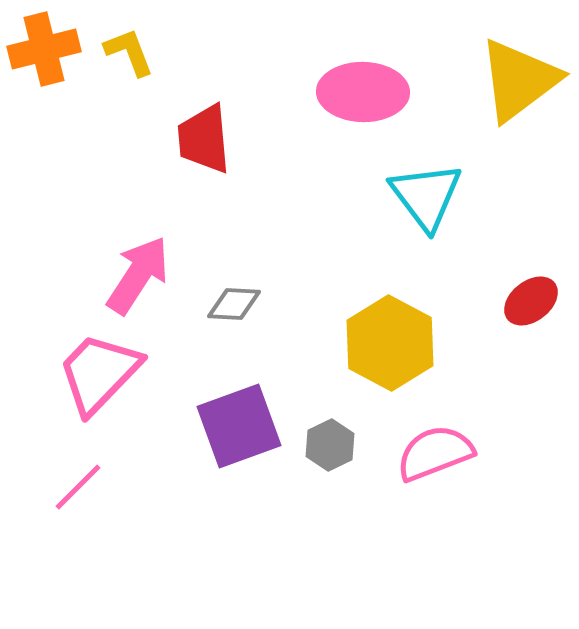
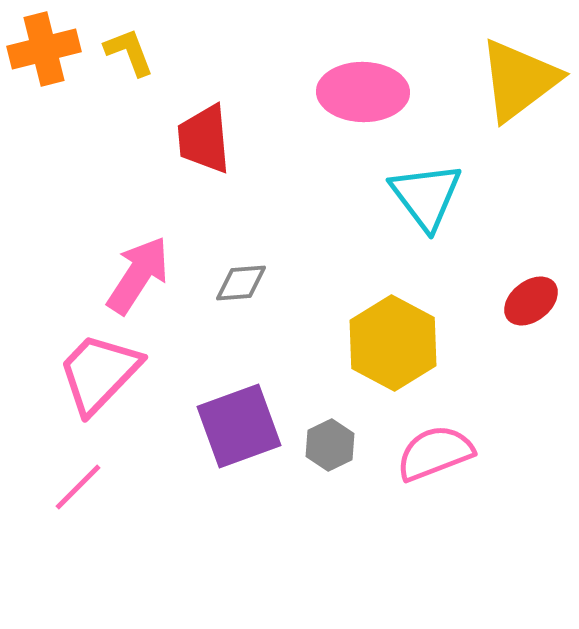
gray diamond: moved 7 px right, 21 px up; rotated 8 degrees counterclockwise
yellow hexagon: moved 3 px right
